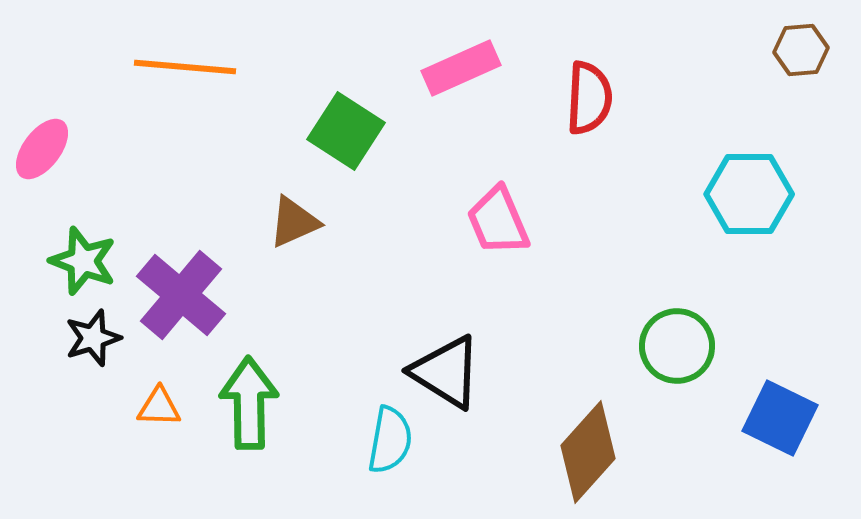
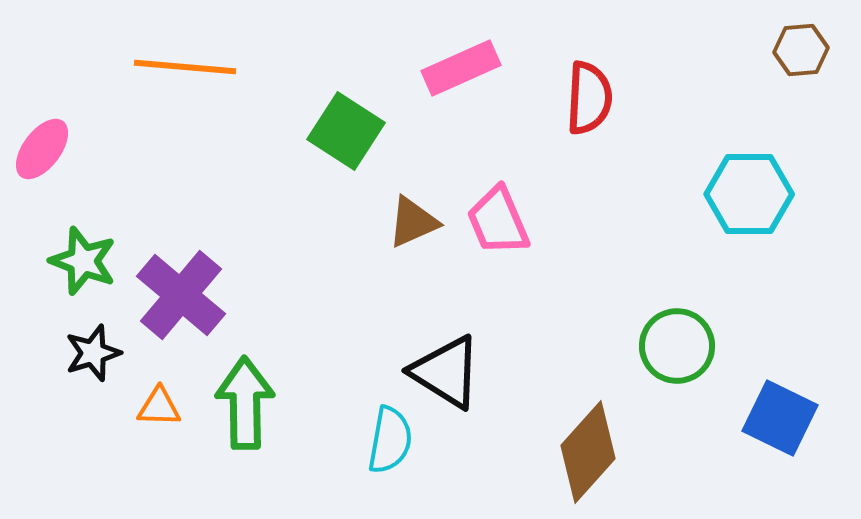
brown triangle: moved 119 px right
black star: moved 15 px down
green arrow: moved 4 px left
